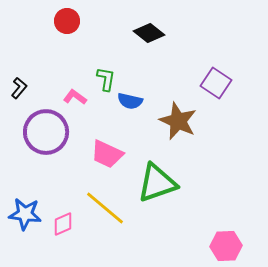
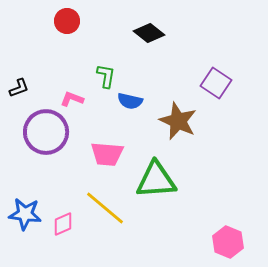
green L-shape: moved 3 px up
black L-shape: rotated 30 degrees clockwise
pink L-shape: moved 3 px left, 2 px down; rotated 15 degrees counterclockwise
pink trapezoid: rotated 20 degrees counterclockwise
green triangle: moved 1 px left, 3 px up; rotated 15 degrees clockwise
pink hexagon: moved 2 px right, 4 px up; rotated 24 degrees clockwise
